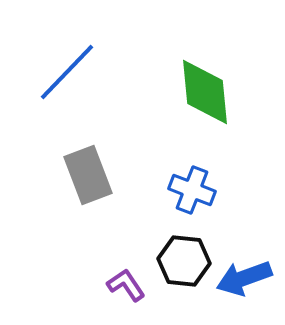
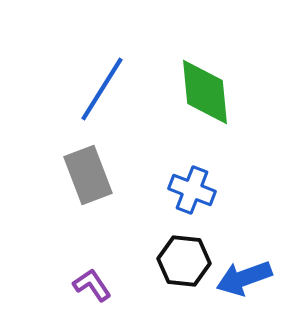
blue line: moved 35 px right, 17 px down; rotated 12 degrees counterclockwise
purple L-shape: moved 34 px left
